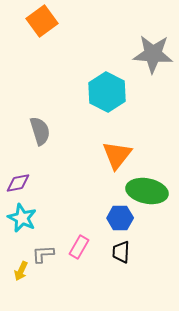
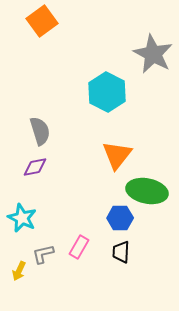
gray star: rotated 24 degrees clockwise
purple diamond: moved 17 px right, 16 px up
gray L-shape: rotated 10 degrees counterclockwise
yellow arrow: moved 2 px left
